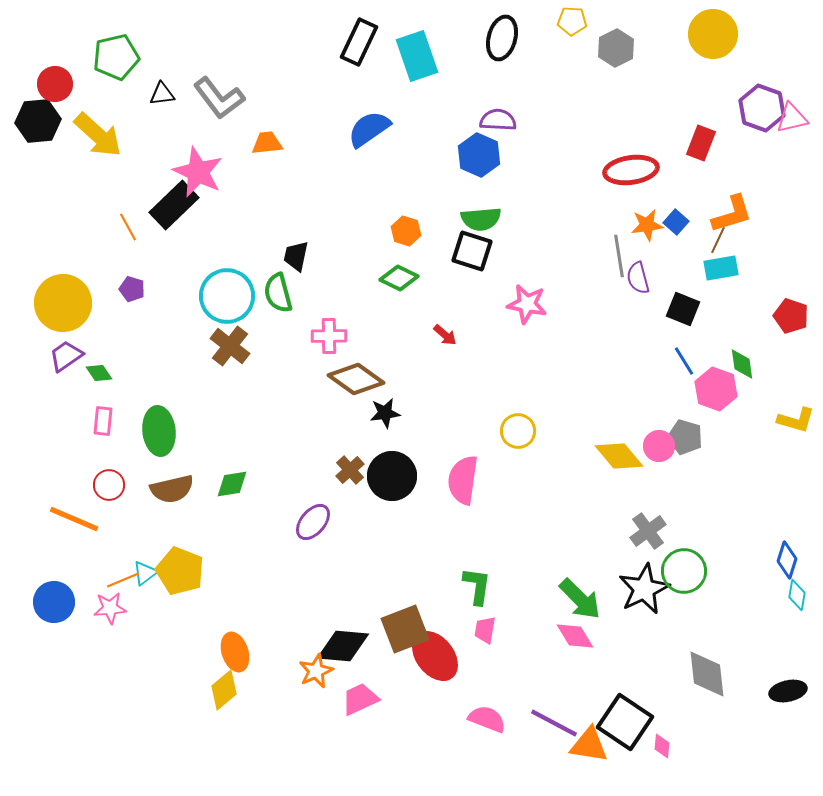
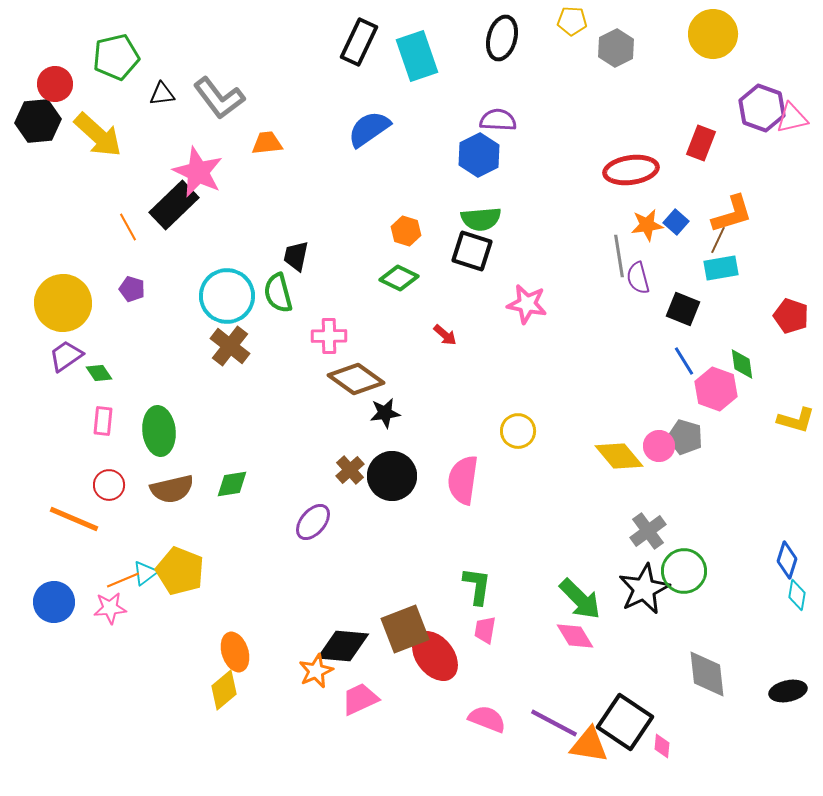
blue hexagon at (479, 155): rotated 9 degrees clockwise
